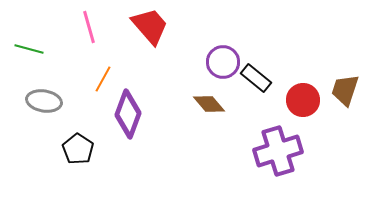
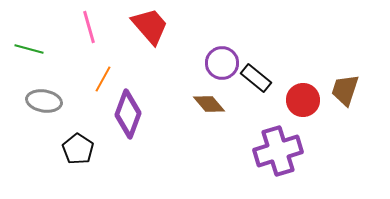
purple circle: moved 1 px left, 1 px down
